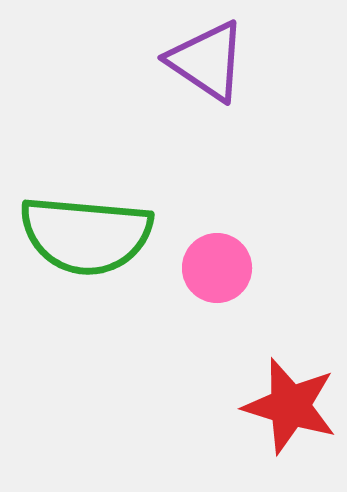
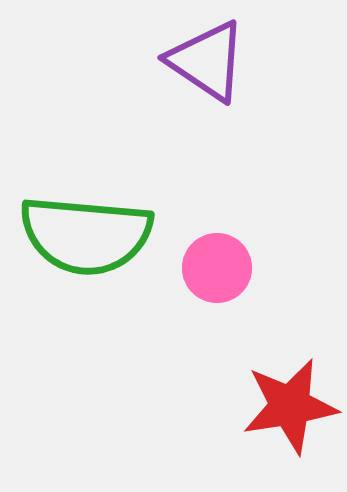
red star: rotated 26 degrees counterclockwise
